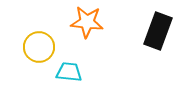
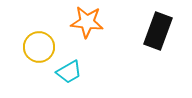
cyan trapezoid: rotated 144 degrees clockwise
